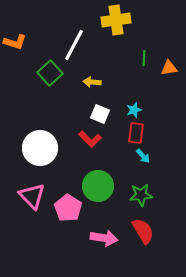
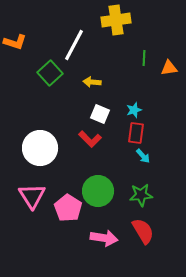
green circle: moved 5 px down
pink triangle: rotated 12 degrees clockwise
